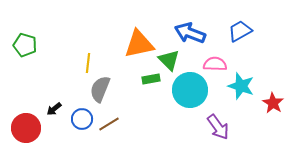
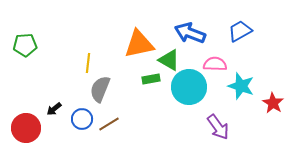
green pentagon: rotated 20 degrees counterclockwise
green triangle: rotated 15 degrees counterclockwise
cyan circle: moved 1 px left, 3 px up
